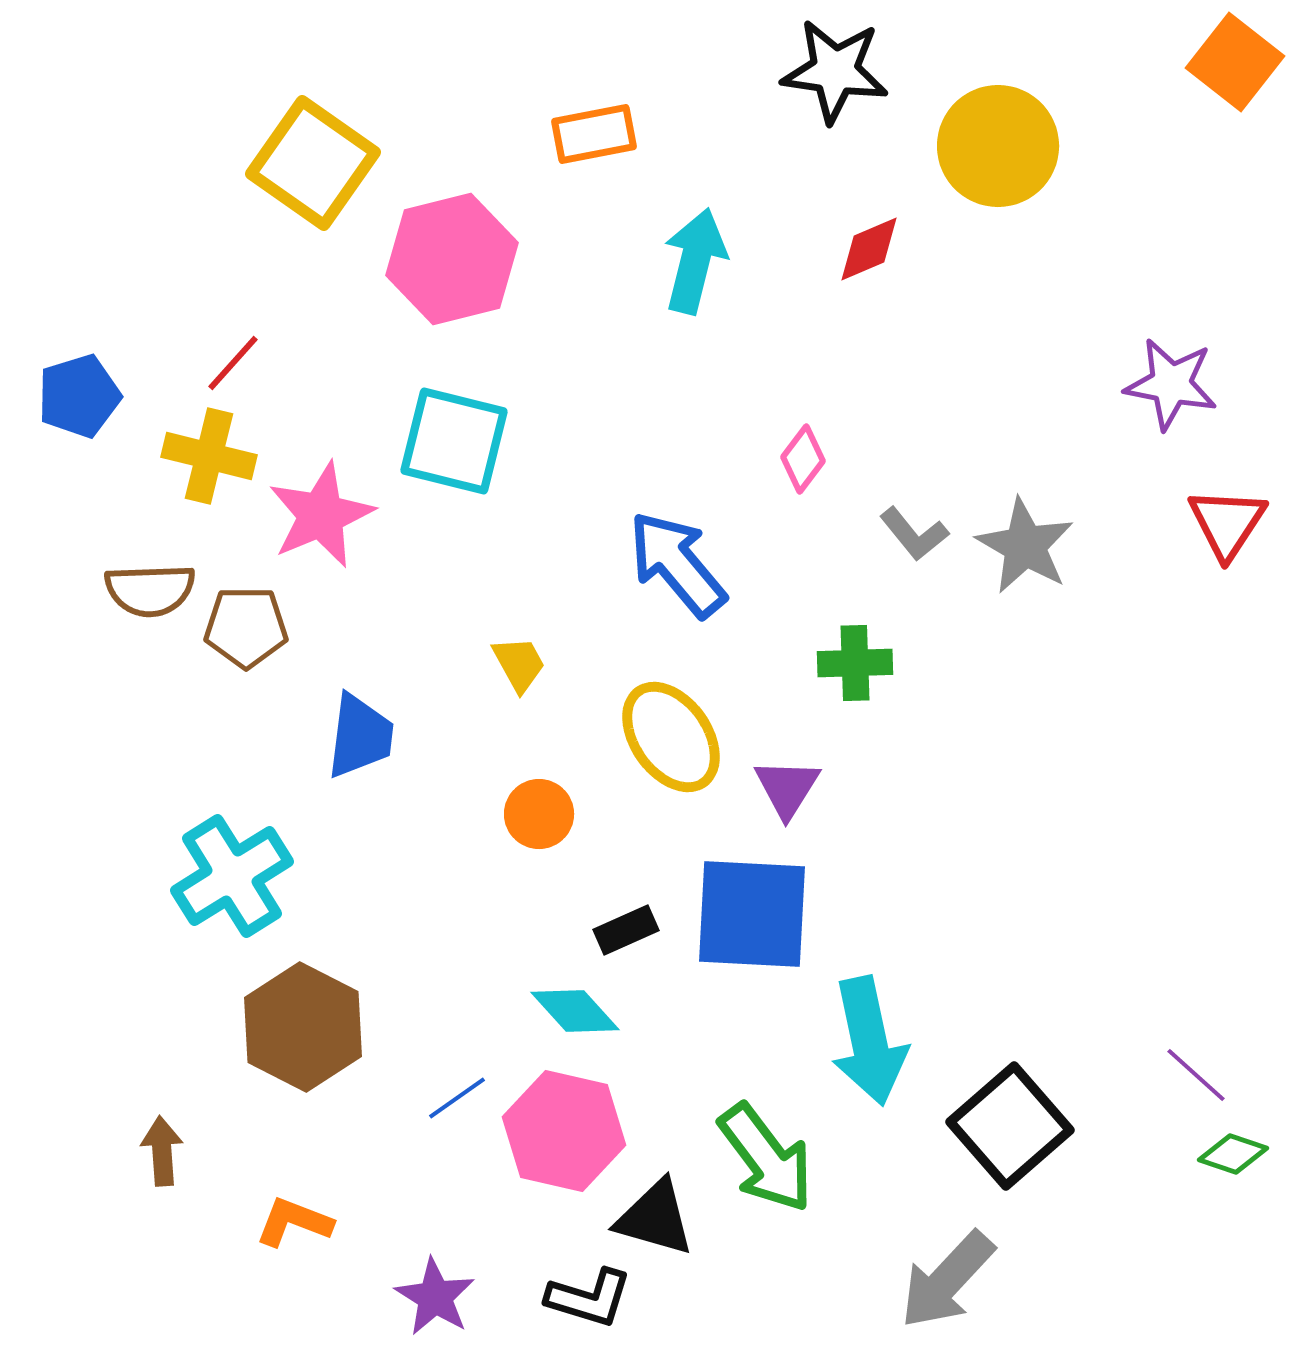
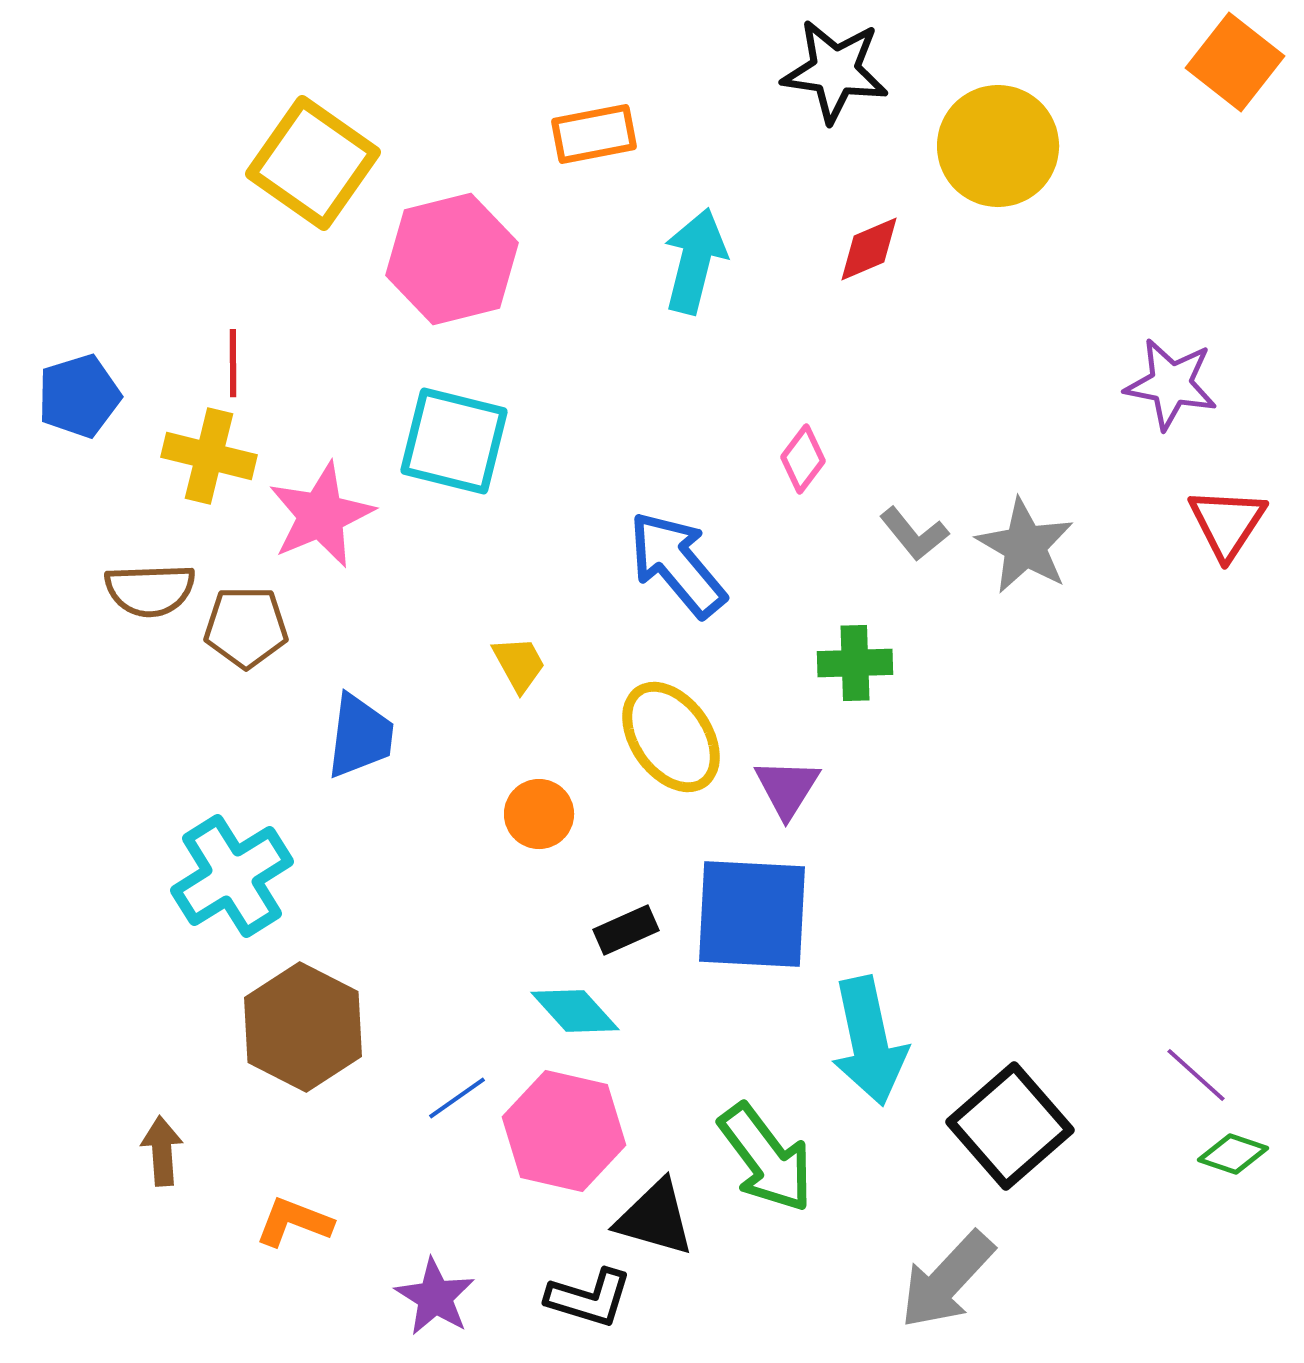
red line at (233, 363): rotated 42 degrees counterclockwise
